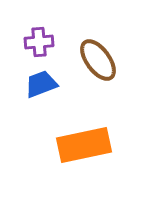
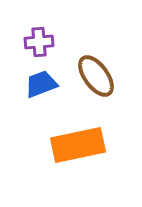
brown ellipse: moved 2 px left, 16 px down
orange rectangle: moved 6 px left
